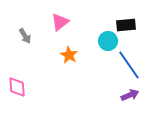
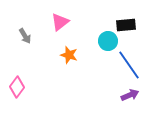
orange star: rotated 12 degrees counterclockwise
pink diamond: rotated 40 degrees clockwise
